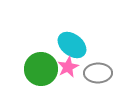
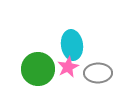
cyan ellipse: rotated 44 degrees clockwise
green circle: moved 3 px left
